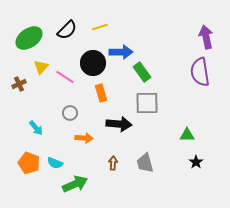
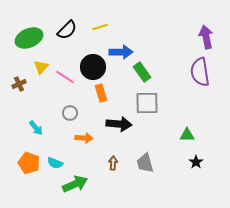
green ellipse: rotated 12 degrees clockwise
black circle: moved 4 px down
